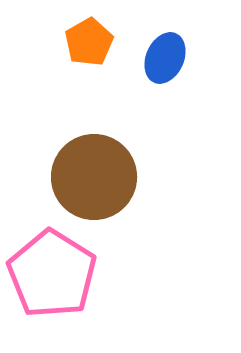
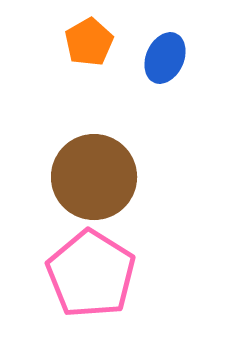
pink pentagon: moved 39 px right
